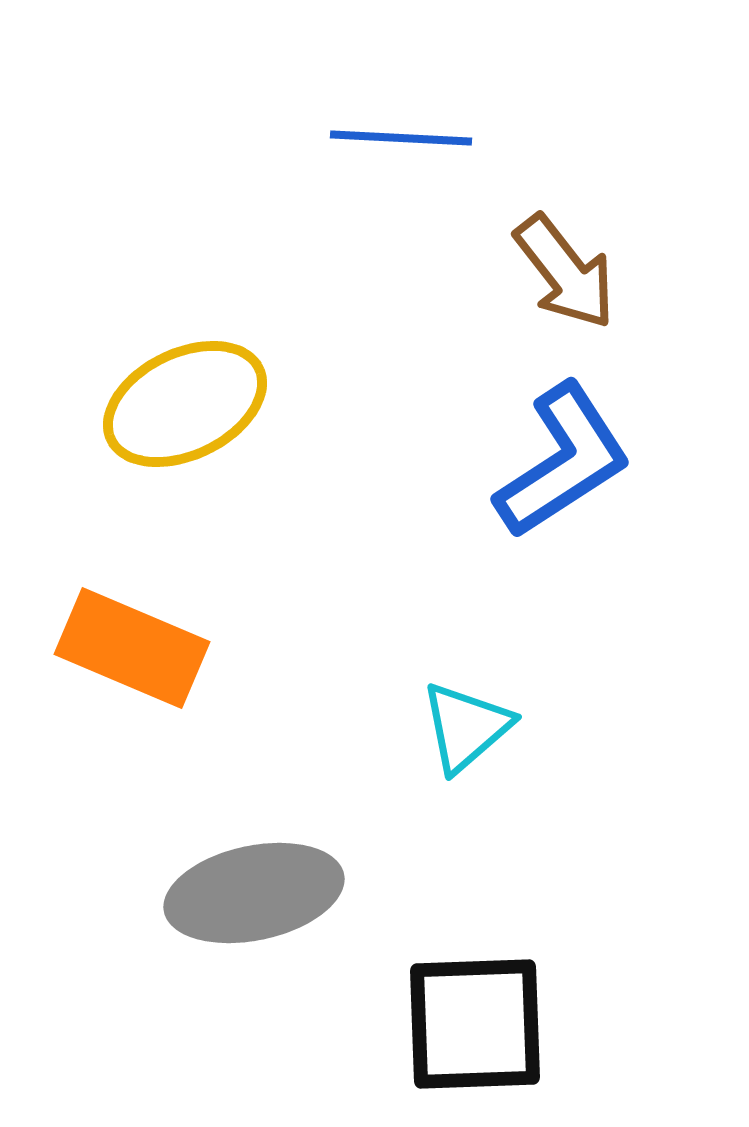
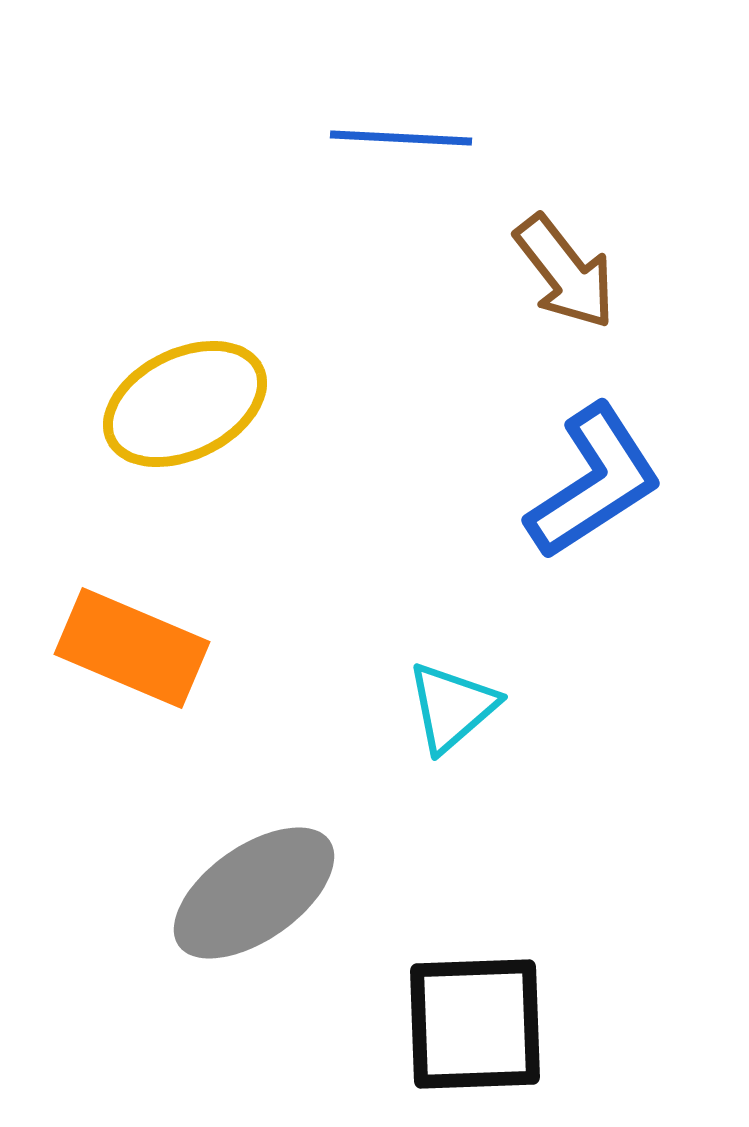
blue L-shape: moved 31 px right, 21 px down
cyan triangle: moved 14 px left, 20 px up
gray ellipse: rotated 23 degrees counterclockwise
